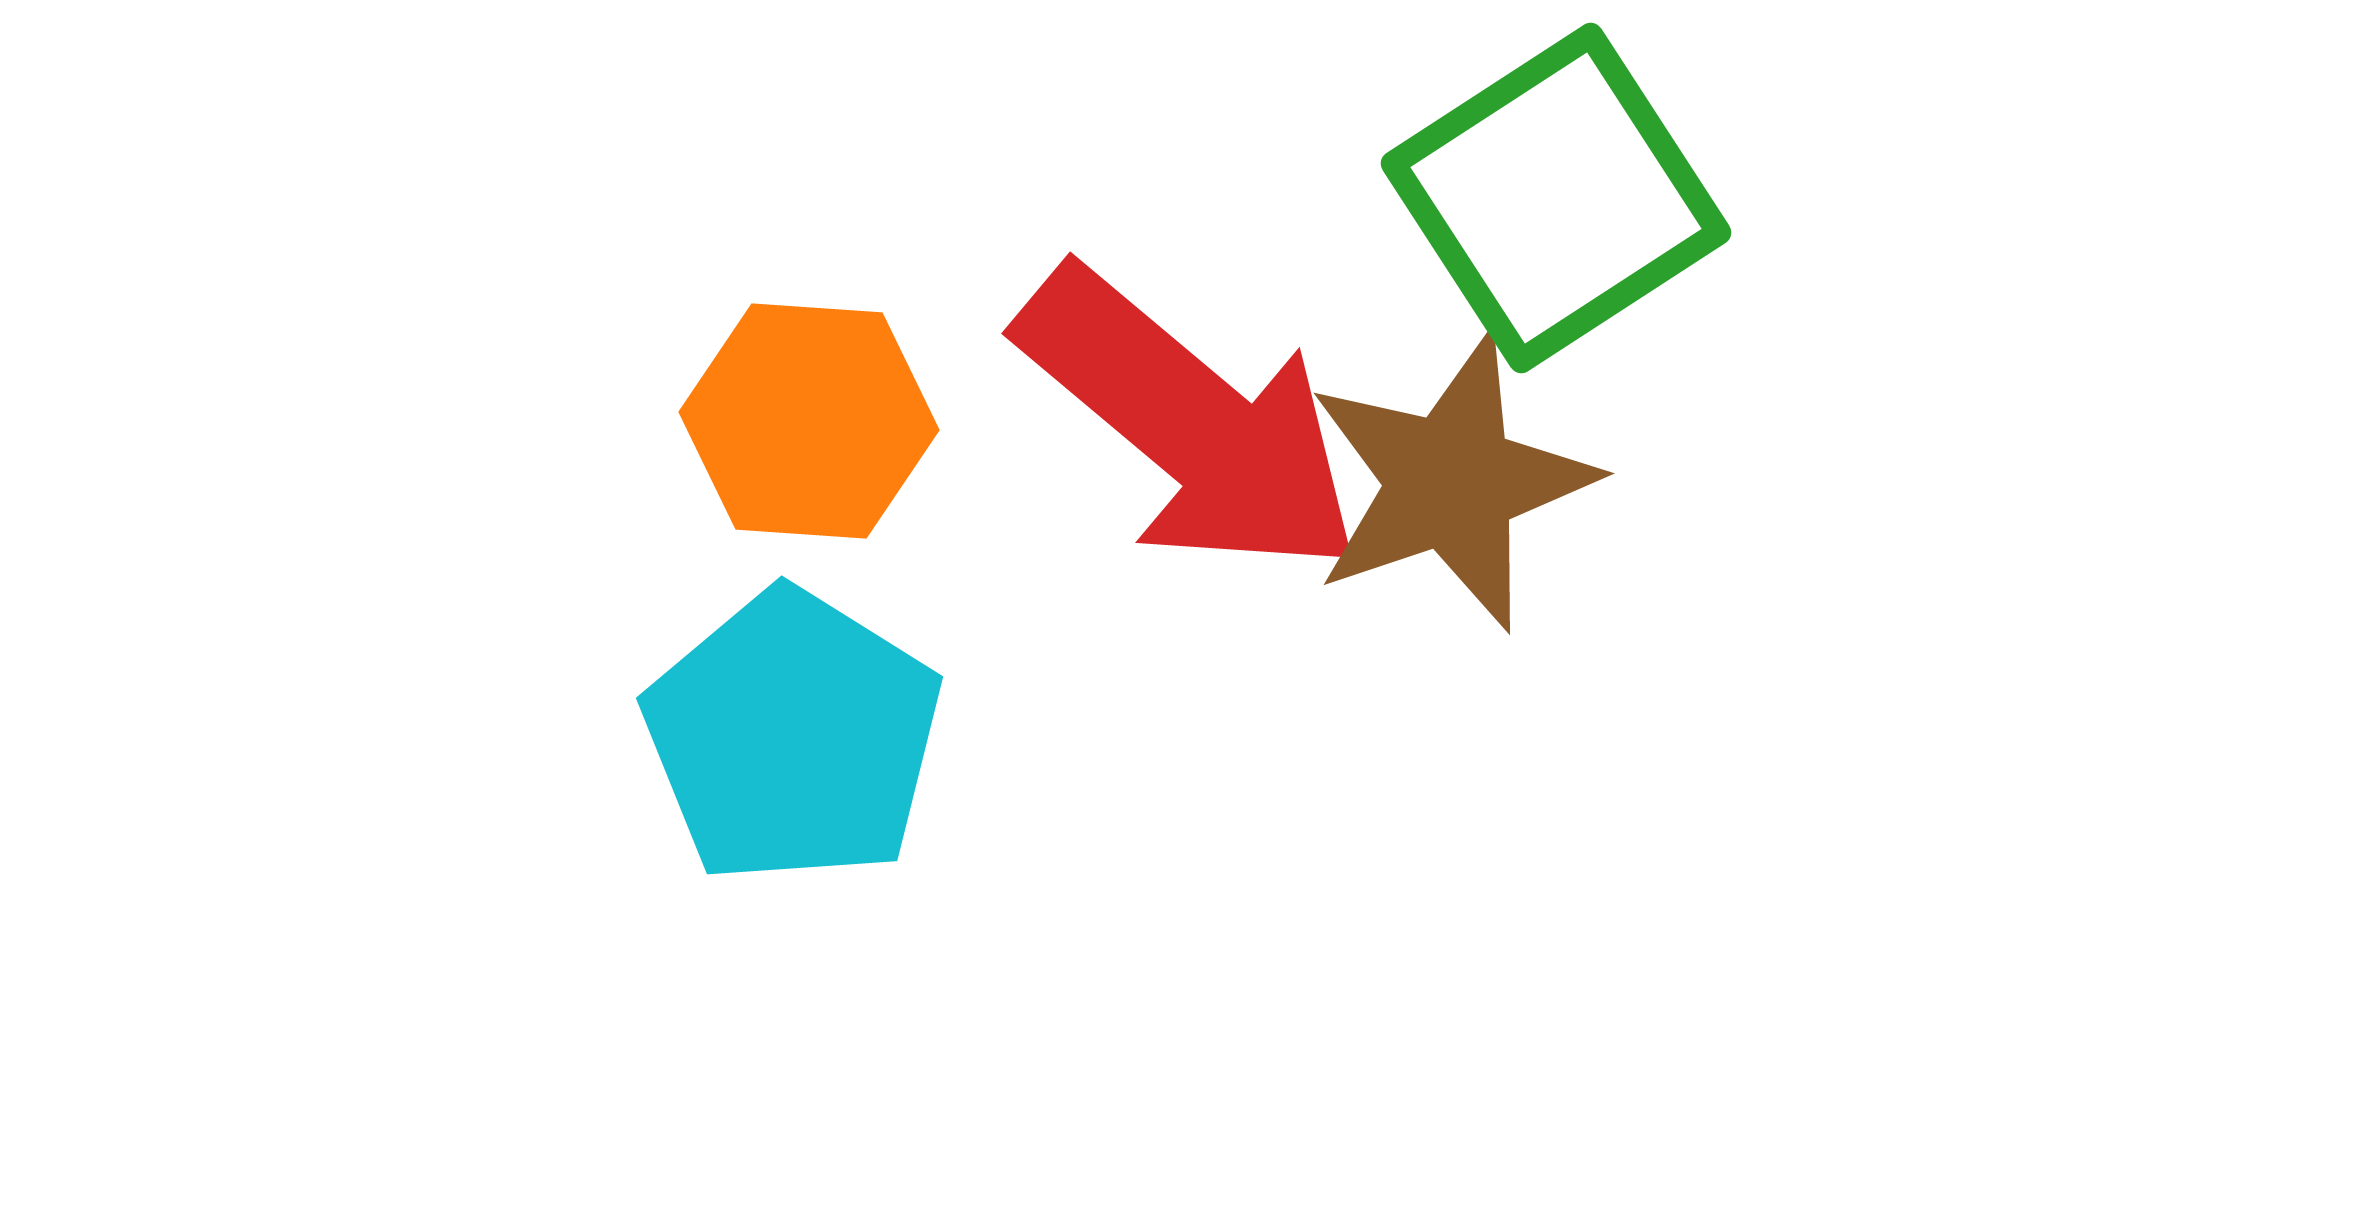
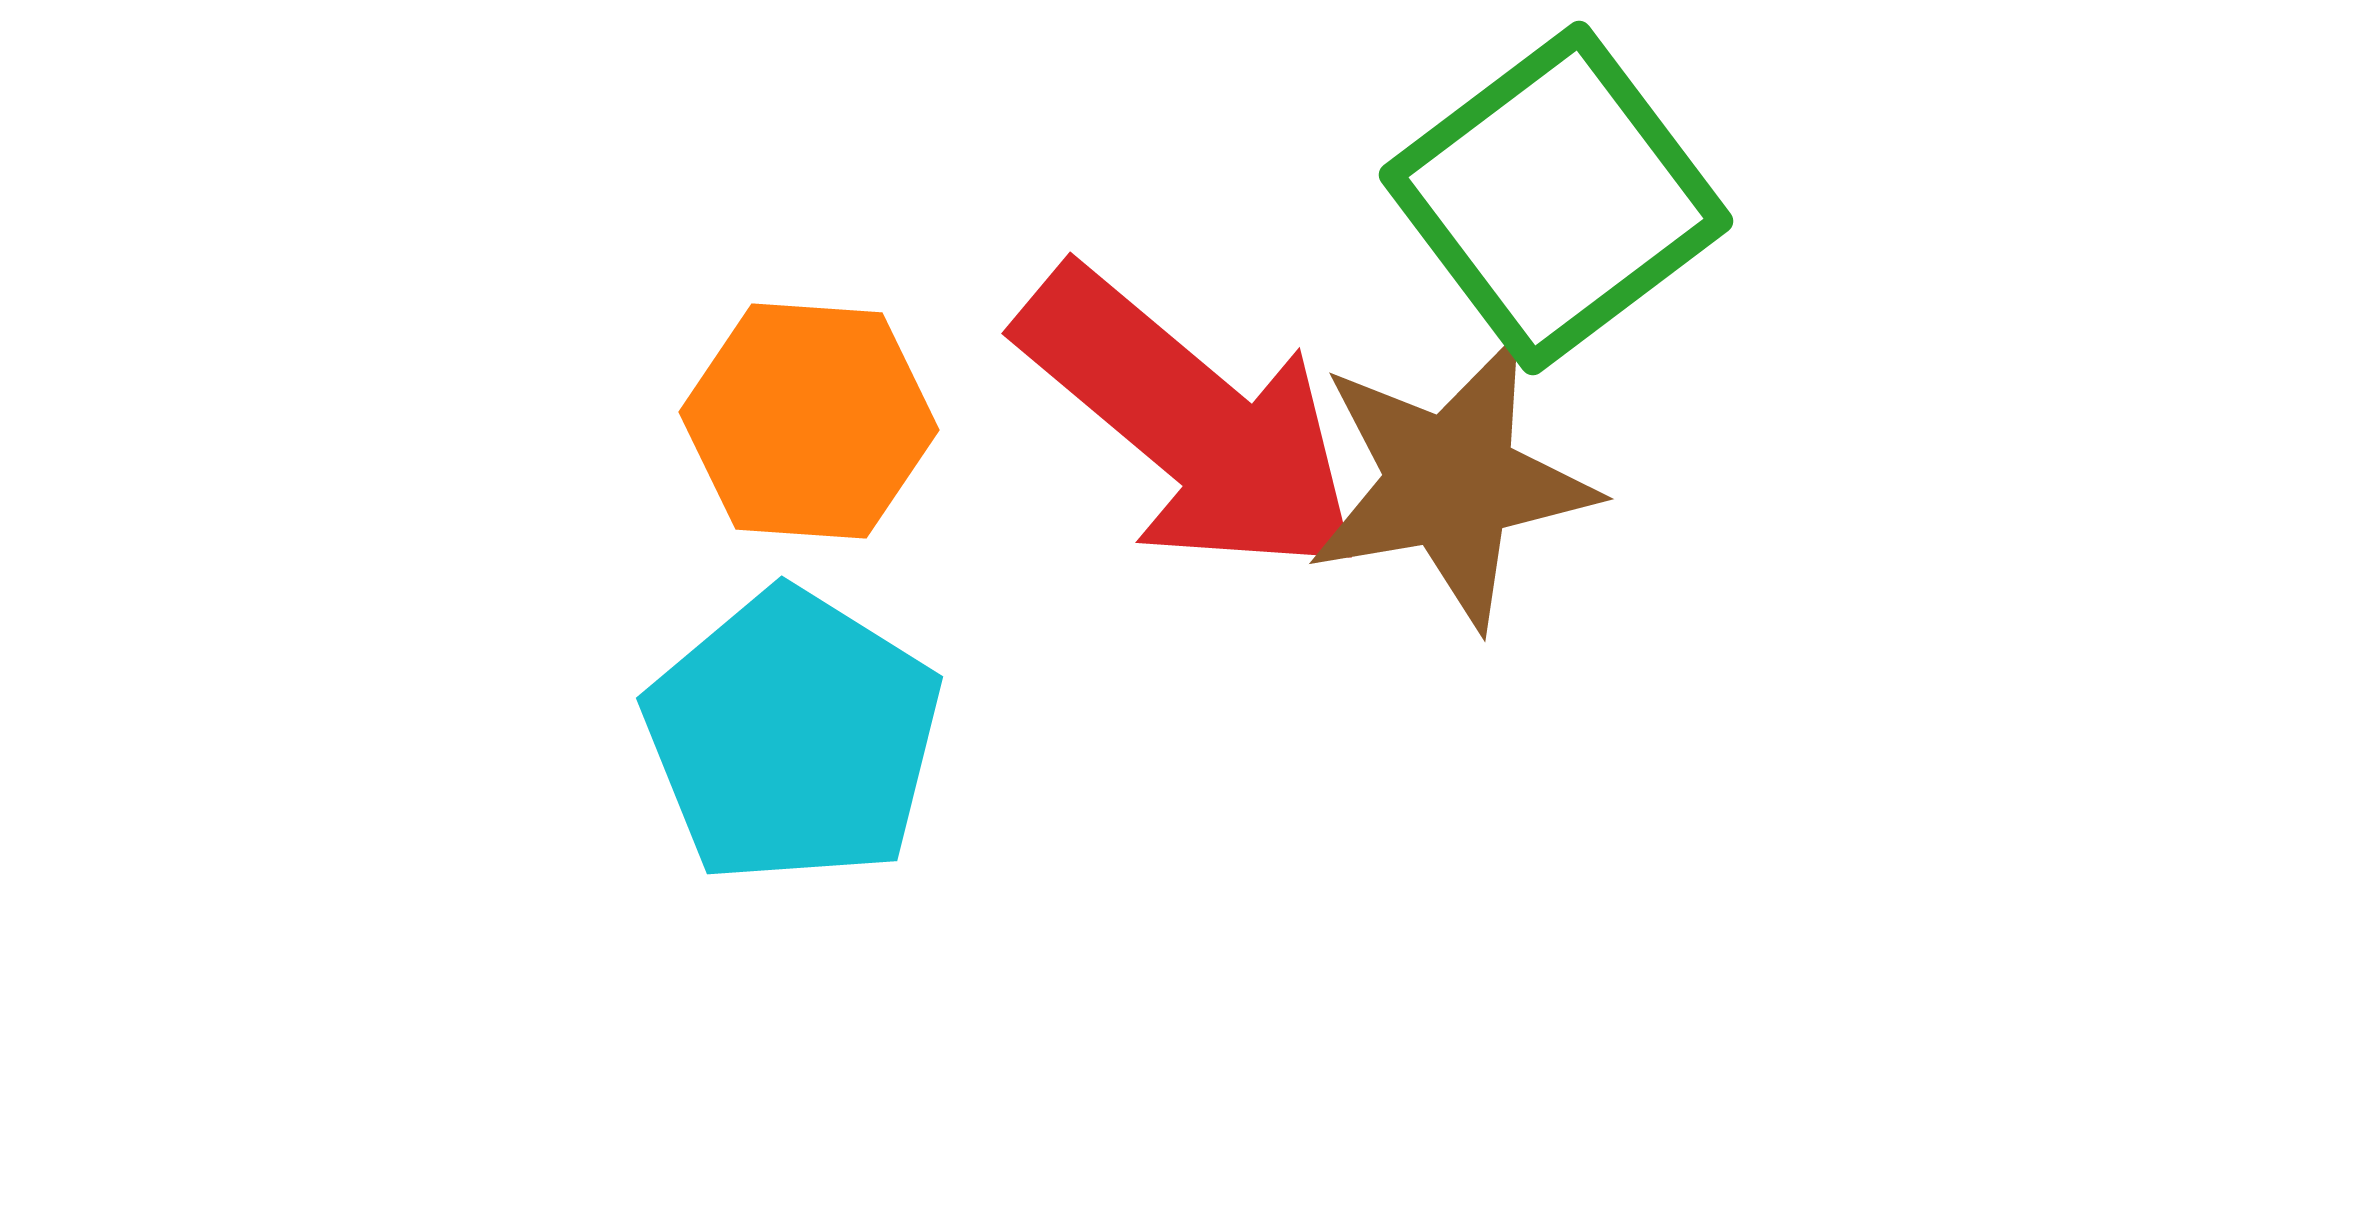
green square: rotated 4 degrees counterclockwise
brown star: rotated 9 degrees clockwise
